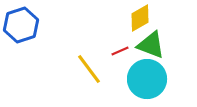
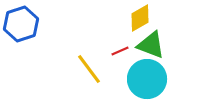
blue hexagon: moved 1 px up
